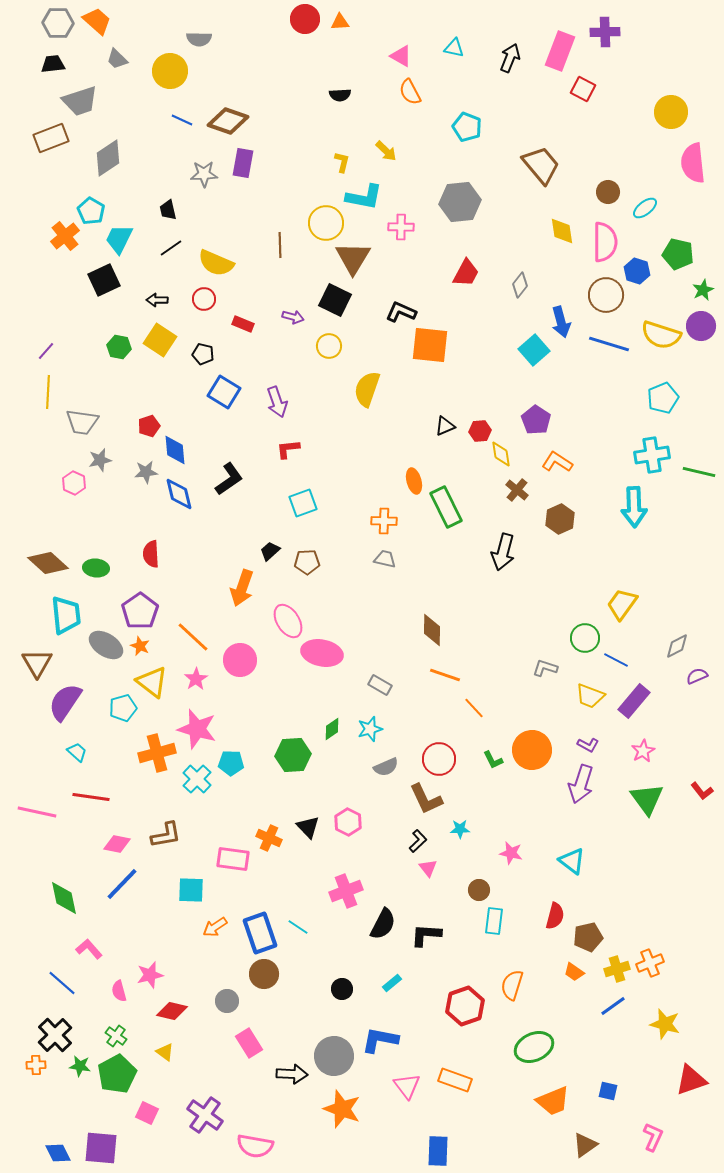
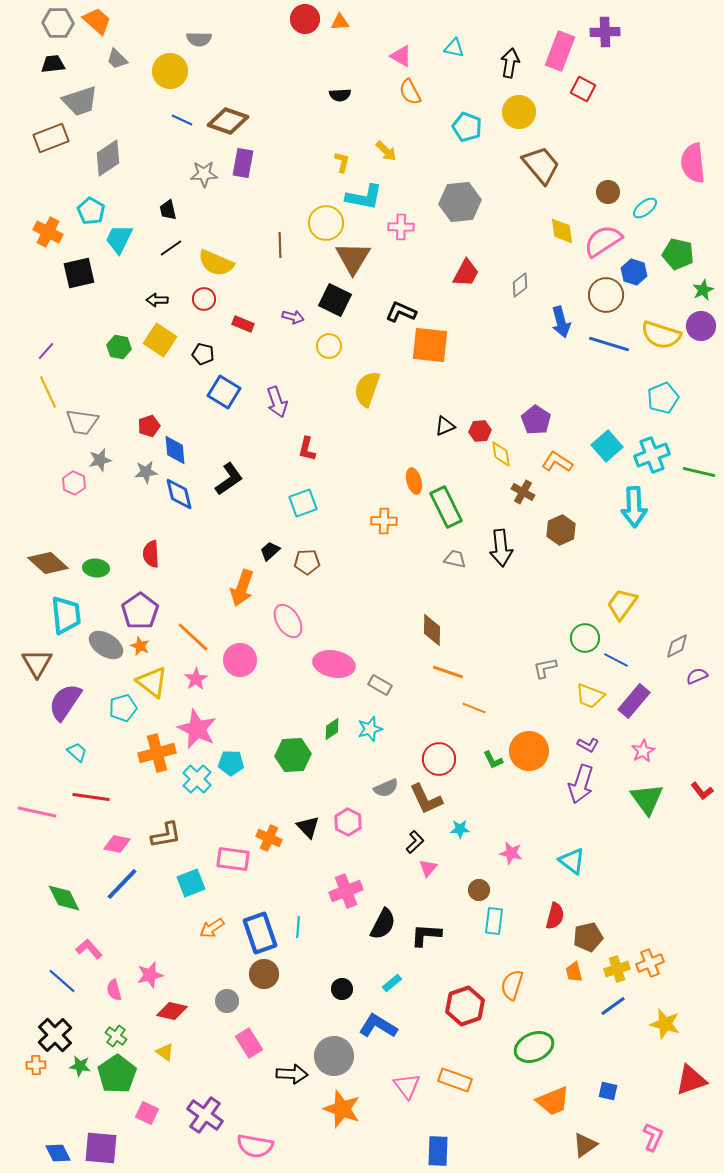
black arrow at (510, 58): moved 5 px down; rotated 12 degrees counterclockwise
yellow circle at (671, 112): moved 152 px left
orange cross at (65, 236): moved 17 px left, 4 px up; rotated 24 degrees counterclockwise
pink semicircle at (605, 242): moved 2 px left, 1 px up; rotated 123 degrees counterclockwise
blue hexagon at (637, 271): moved 3 px left, 1 px down
black square at (104, 280): moved 25 px left, 7 px up; rotated 12 degrees clockwise
gray diamond at (520, 285): rotated 15 degrees clockwise
cyan square at (534, 350): moved 73 px right, 96 px down
yellow line at (48, 392): rotated 28 degrees counterclockwise
red L-shape at (288, 449): moved 19 px right; rotated 70 degrees counterclockwise
cyan cross at (652, 455): rotated 12 degrees counterclockwise
brown cross at (517, 490): moved 6 px right, 2 px down; rotated 10 degrees counterclockwise
brown hexagon at (560, 519): moved 1 px right, 11 px down
black arrow at (503, 552): moved 2 px left, 4 px up; rotated 21 degrees counterclockwise
gray trapezoid at (385, 559): moved 70 px right
pink ellipse at (322, 653): moved 12 px right, 11 px down
gray L-shape at (545, 668): rotated 30 degrees counterclockwise
orange line at (445, 675): moved 3 px right, 3 px up
orange line at (474, 708): rotated 25 degrees counterclockwise
pink star at (197, 729): rotated 9 degrees clockwise
orange circle at (532, 750): moved 3 px left, 1 px down
gray semicircle at (386, 767): moved 21 px down
black L-shape at (418, 841): moved 3 px left, 1 px down
pink triangle at (428, 868): rotated 18 degrees clockwise
cyan square at (191, 890): moved 7 px up; rotated 24 degrees counterclockwise
green diamond at (64, 898): rotated 15 degrees counterclockwise
orange arrow at (215, 927): moved 3 px left, 1 px down
cyan line at (298, 927): rotated 60 degrees clockwise
orange trapezoid at (574, 972): rotated 40 degrees clockwise
blue line at (62, 983): moved 2 px up
pink semicircle at (119, 991): moved 5 px left, 1 px up
blue L-shape at (380, 1040): moved 2 px left, 14 px up; rotated 21 degrees clockwise
green pentagon at (117, 1074): rotated 6 degrees counterclockwise
